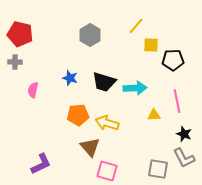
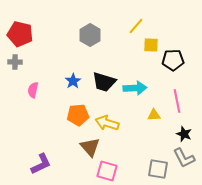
blue star: moved 3 px right, 3 px down; rotated 21 degrees clockwise
